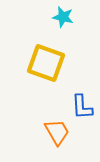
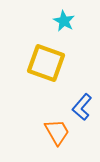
cyan star: moved 1 px right, 4 px down; rotated 15 degrees clockwise
blue L-shape: rotated 44 degrees clockwise
